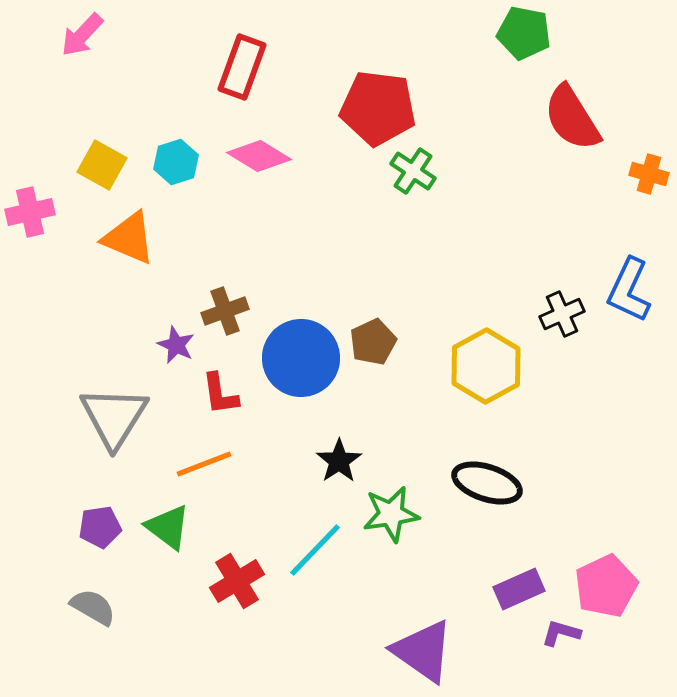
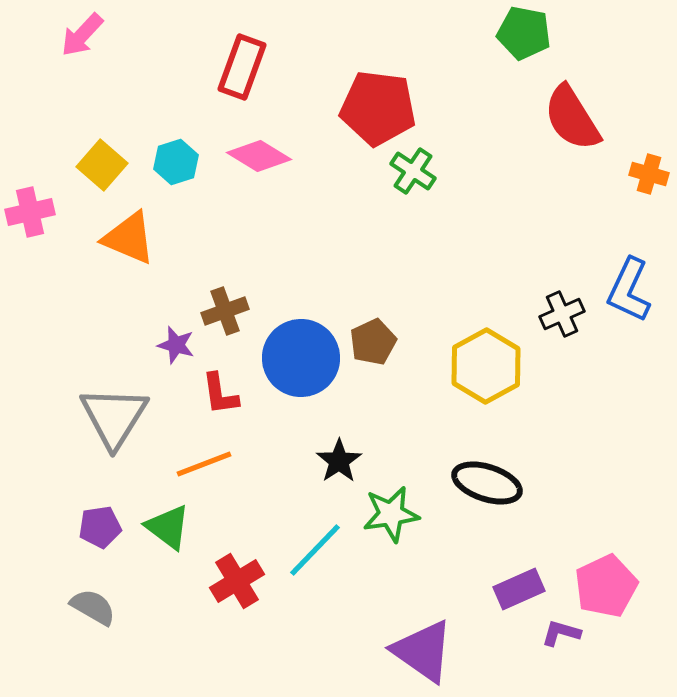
yellow square: rotated 12 degrees clockwise
purple star: rotated 9 degrees counterclockwise
